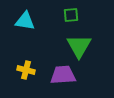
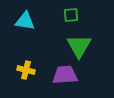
purple trapezoid: moved 2 px right
